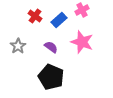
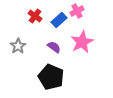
pink cross: moved 5 px left, 1 px down
pink star: rotated 25 degrees clockwise
purple semicircle: moved 3 px right
